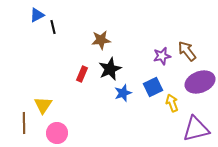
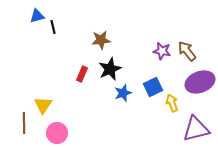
blue triangle: moved 1 px down; rotated 14 degrees clockwise
purple star: moved 5 px up; rotated 24 degrees clockwise
